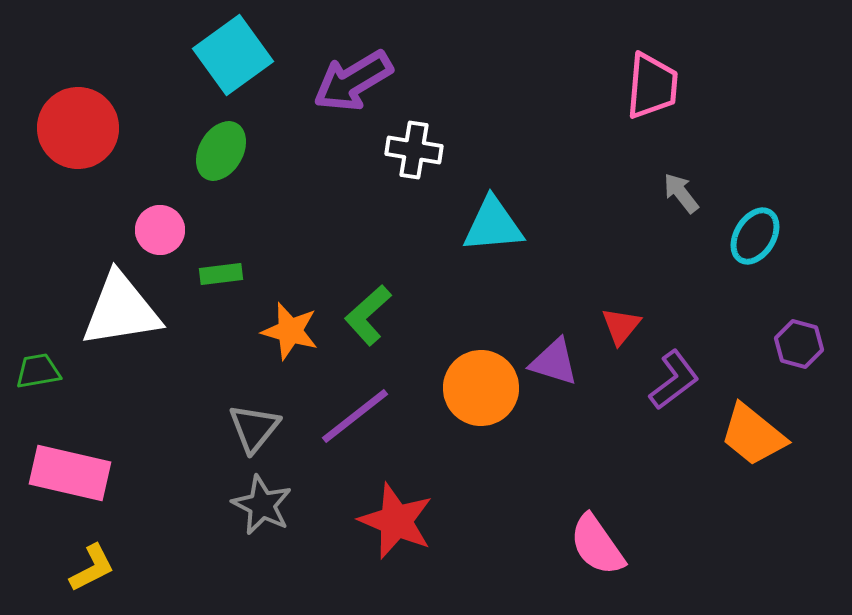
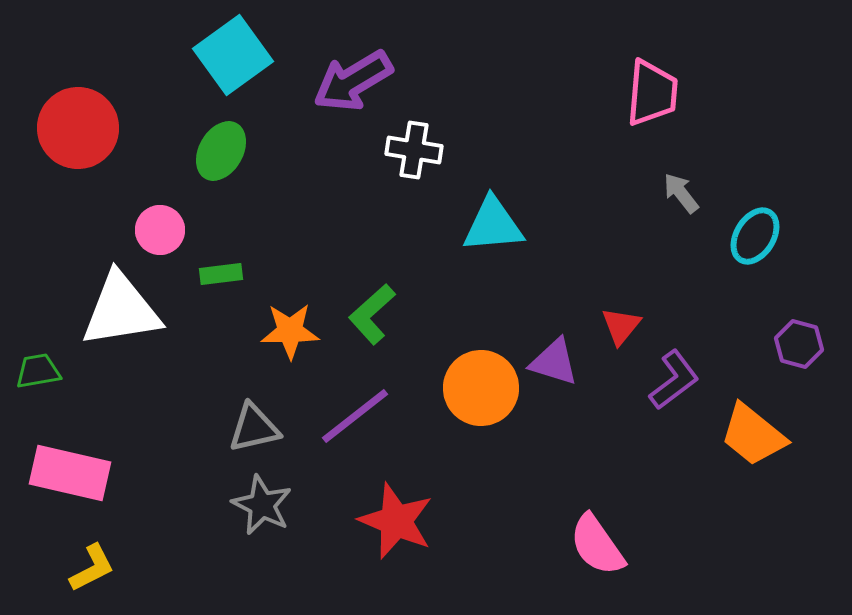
pink trapezoid: moved 7 px down
green L-shape: moved 4 px right, 1 px up
orange star: rotated 16 degrees counterclockwise
gray triangle: rotated 38 degrees clockwise
